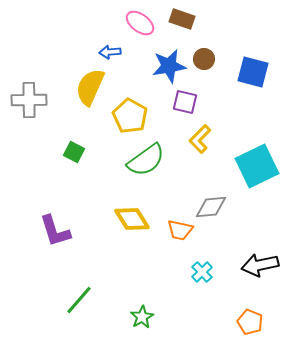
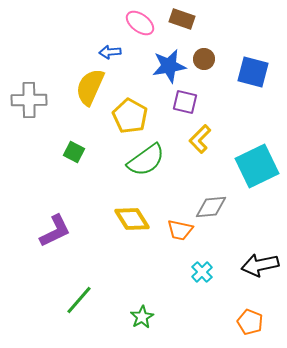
purple L-shape: rotated 99 degrees counterclockwise
